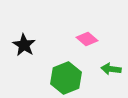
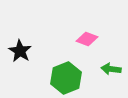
pink diamond: rotated 20 degrees counterclockwise
black star: moved 4 px left, 6 px down
